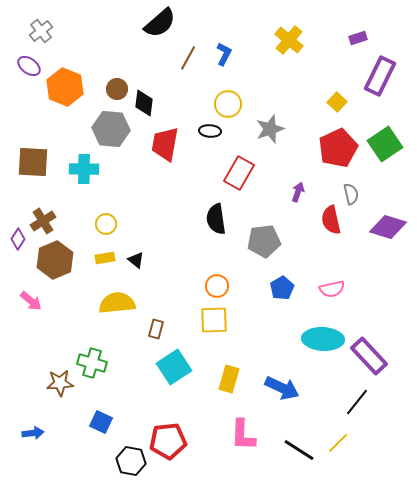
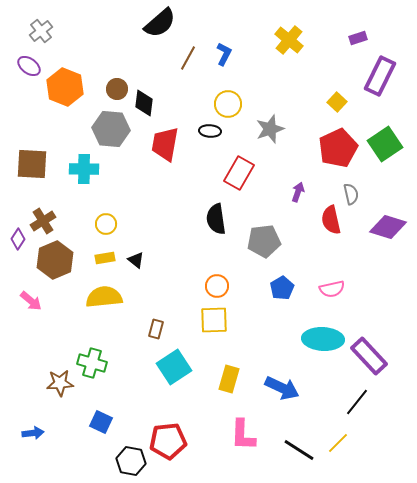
brown square at (33, 162): moved 1 px left, 2 px down
yellow semicircle at (117, 303): moved 13 px left, 6 px up
